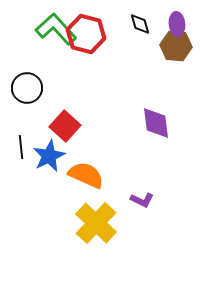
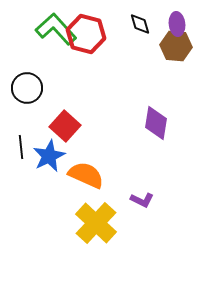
purple diamond: rotated 16 degrees clockwise
